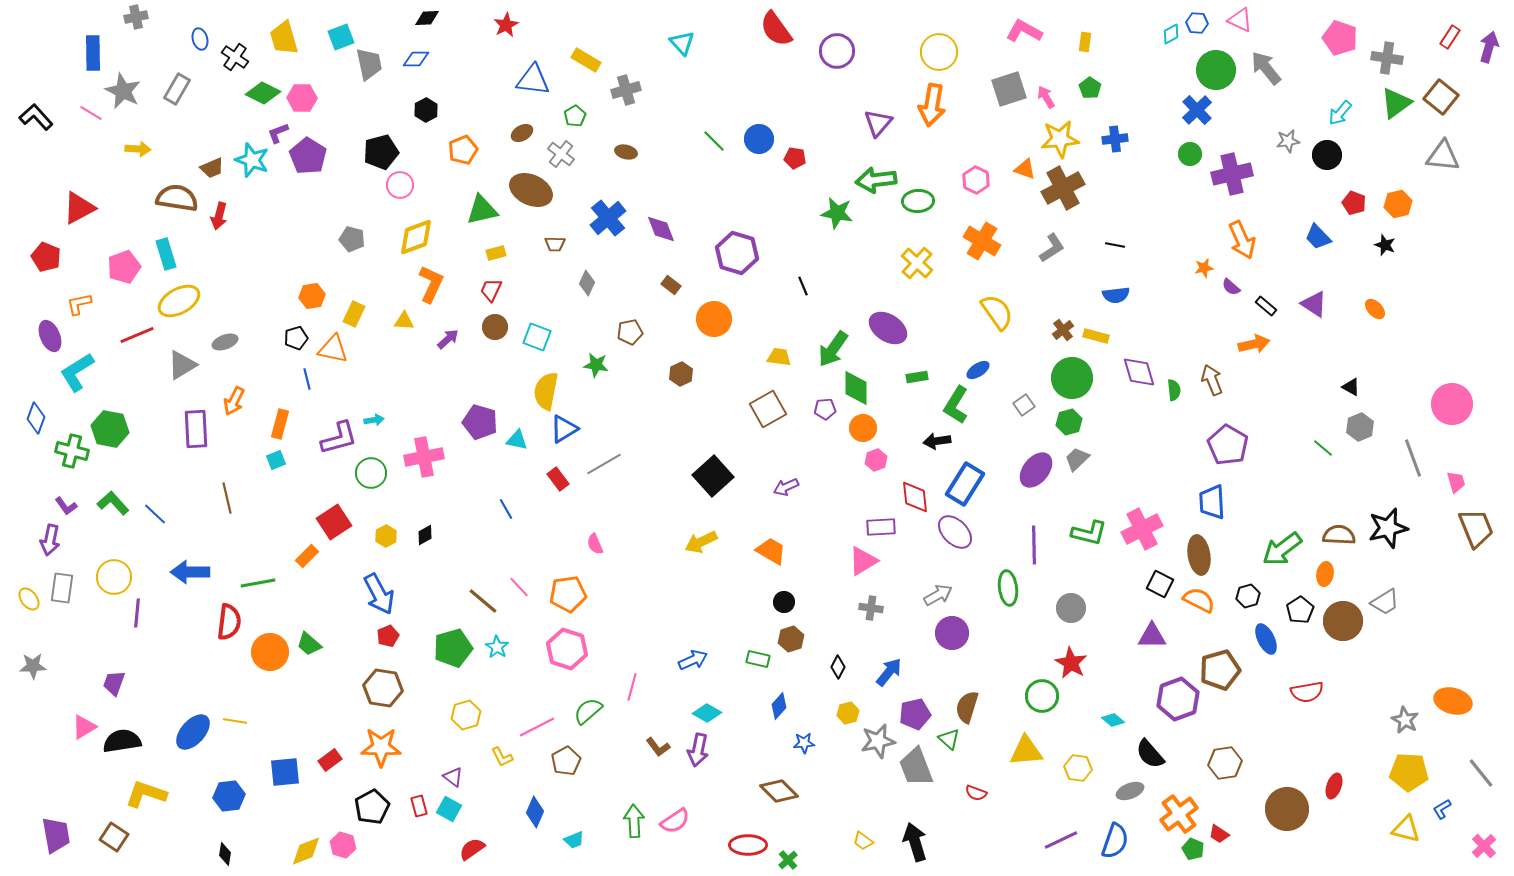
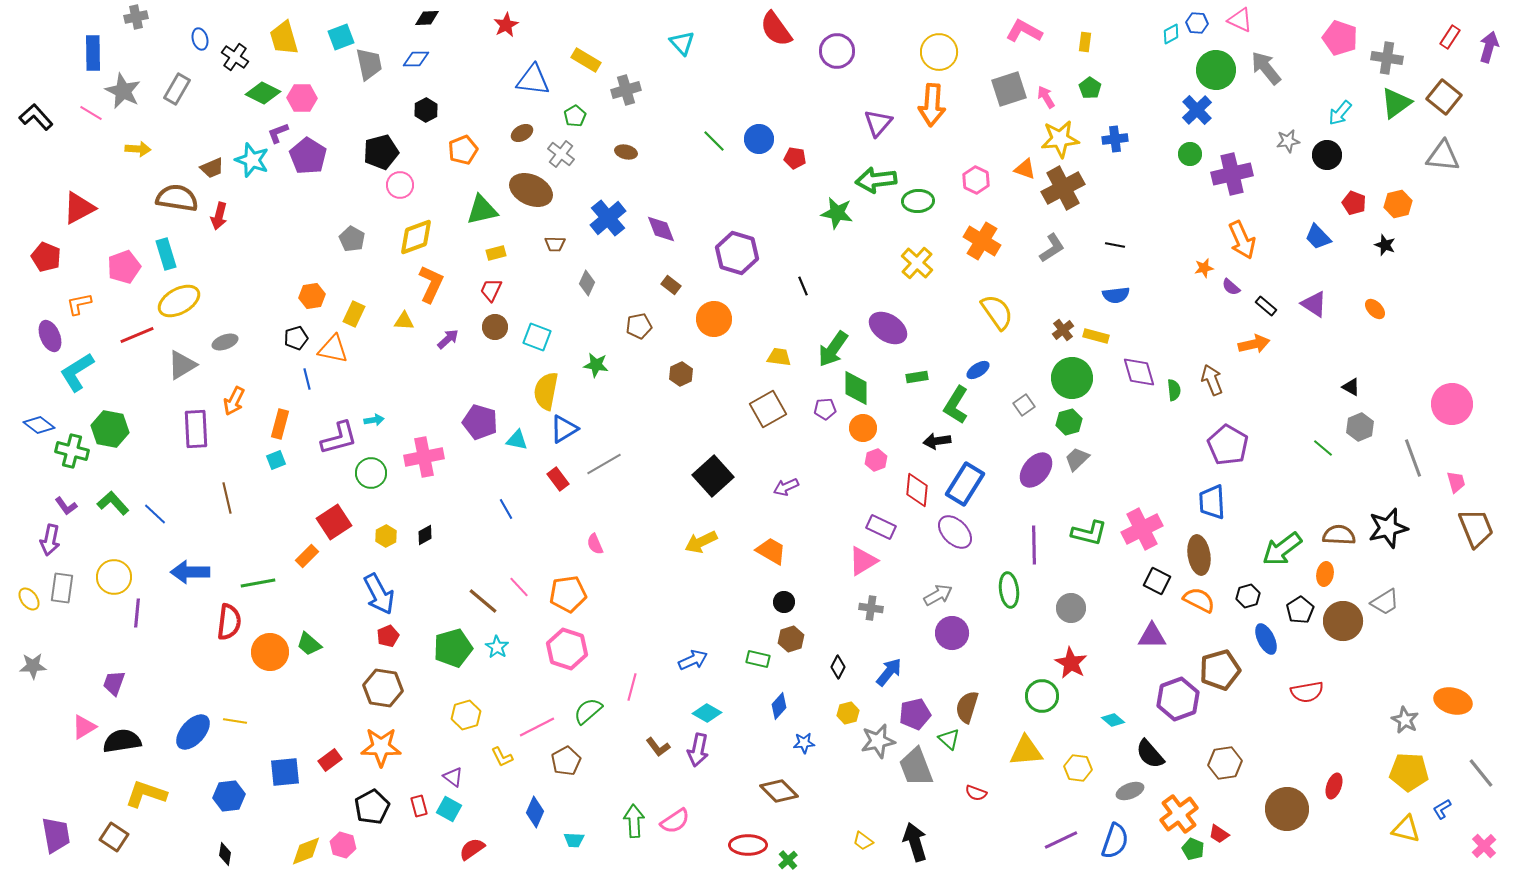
brown square at (1441, 97): moved 3 px right
orange arrow at (932, 105): rotated 6 degrees counterclockwise
gray pentagon at (352, 239): rotated 15 degrees clockwise
brown pentagon at (630, 332): moved 9 px right, 6 px up
blue diamond at (36, 418): moved 3 px right, 7 px down; rotated 72 degrees counterclockwise
red diamond at (915, 497): moved 2 px right, 7 px up; rotated 12 degrees clockwise
purple rectangle at (881, 527): rotated 28 degrees clockwise
black square at (1160, 584): moved 3 px left, 3 px up
green ellipse at (1008, 588): moved 1 px right, 2 px down
cyan trapezoid at (574, 840): rotated 25 degrees clockwise
